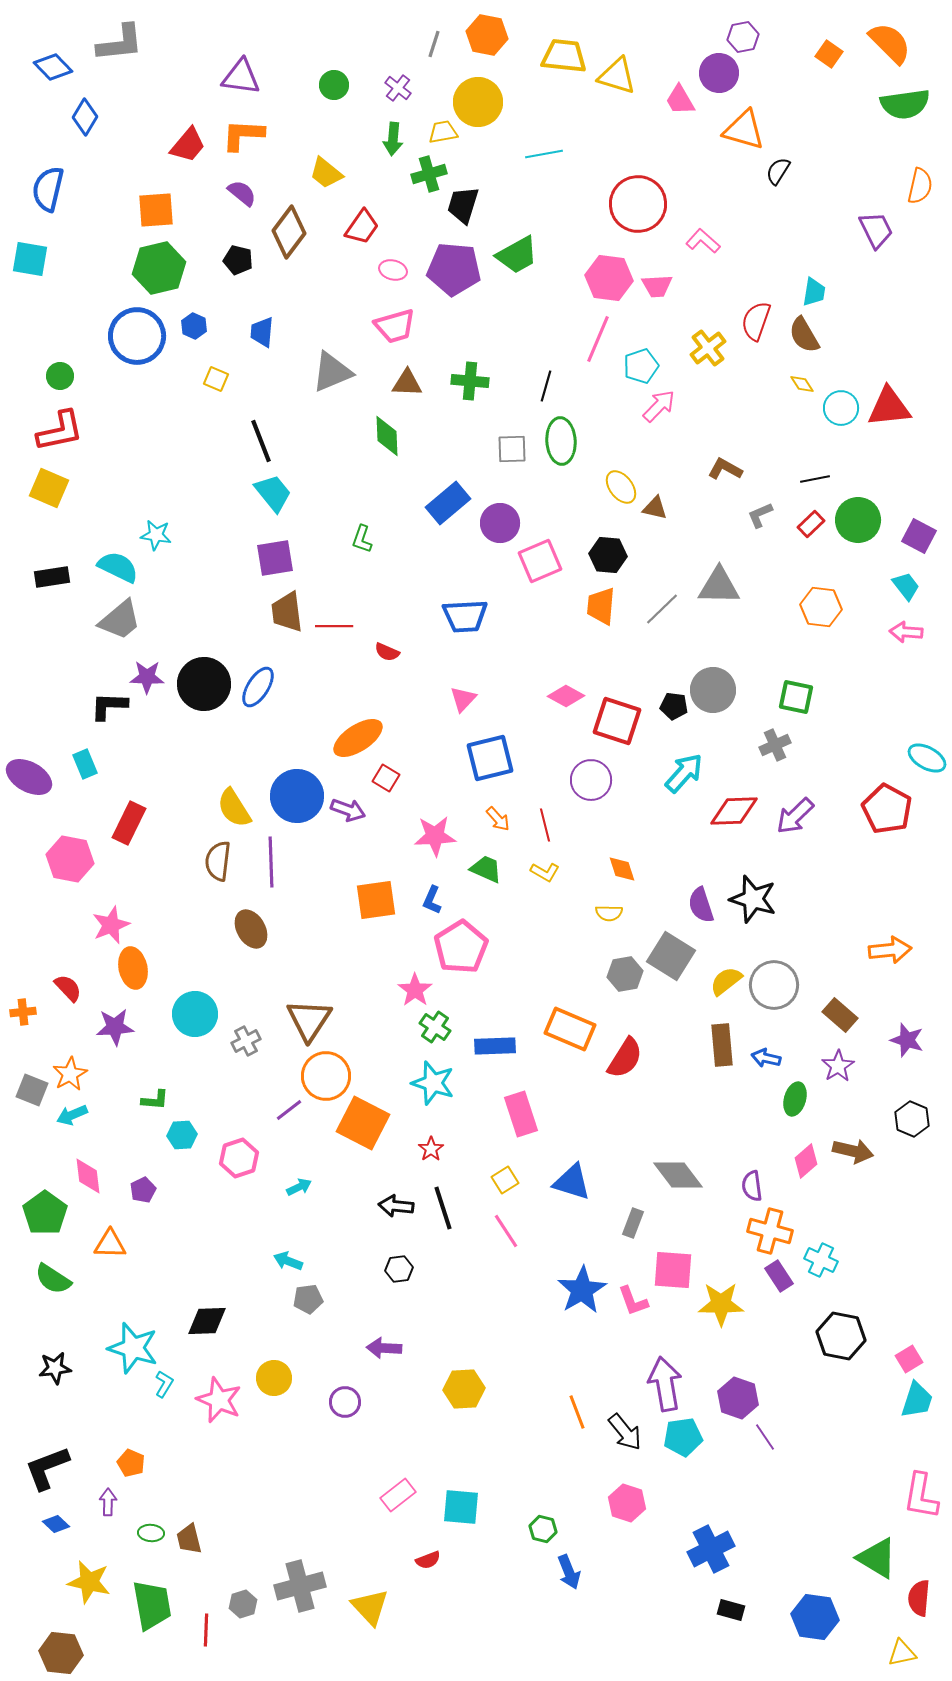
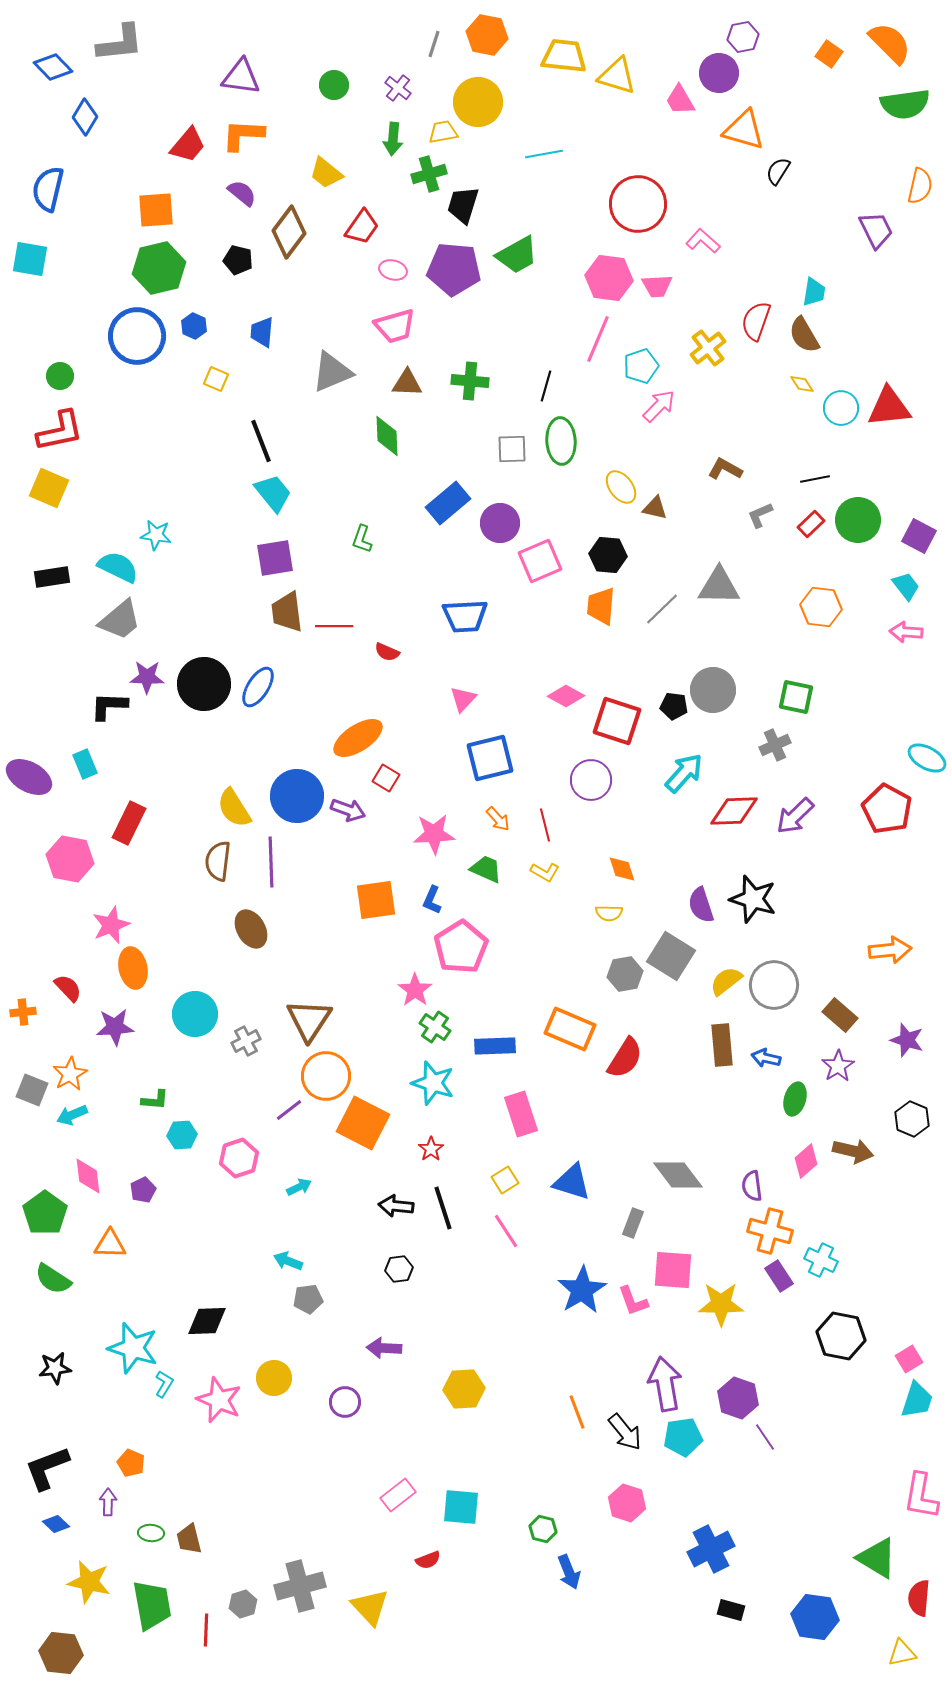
pink star at (435, 836): moved 1 px left, 2 px up
